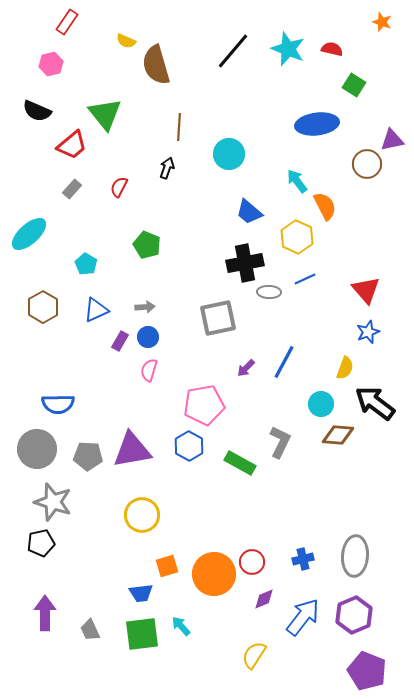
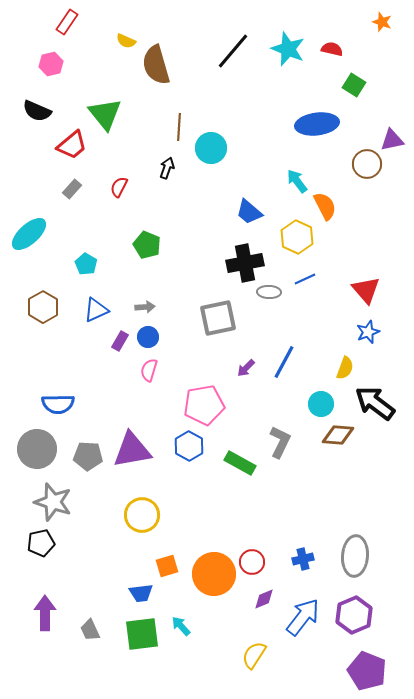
cyan circle at (229, 154): moved 18 px left, 6 px up
